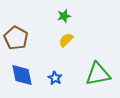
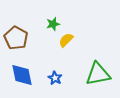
green star: moved 11 px left, 8 px down
